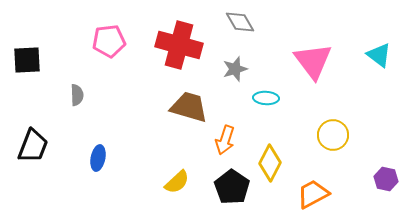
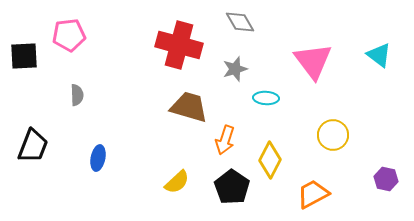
pink pentagon: moved 40 px left, 6 px up
black square: moved 3 px left, 4 px up
yellow diamond: moved 3 px up
